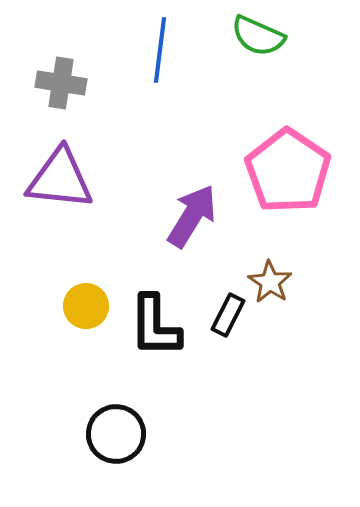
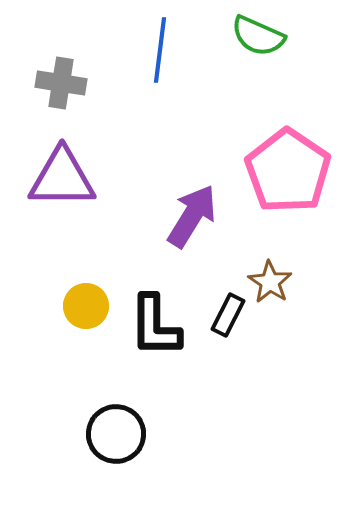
purple triangle: moved 2 px right, 1 px up; rotated 6 degrees counterclockwise
